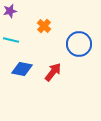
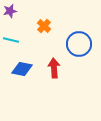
red arrow: moved 1 px right, 4 px up; rotated 42 degrees counterclockwise
